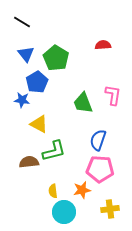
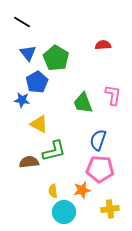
blue triangle: moved 2 px right, 1 px up
